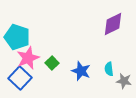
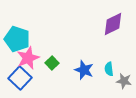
cyan pentagon: moved 2 px down
blue star: moved 3 px right, 1 px up
